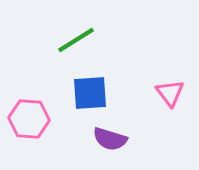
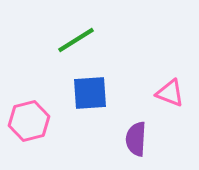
pink triangle: rotated 32 degrees counterclockwise
pink hexagon: moved 2 px down; rotated 18 degrees counterclockwise
purple semicircle: moved 26 px right; rotated 76 degrees clockwise
